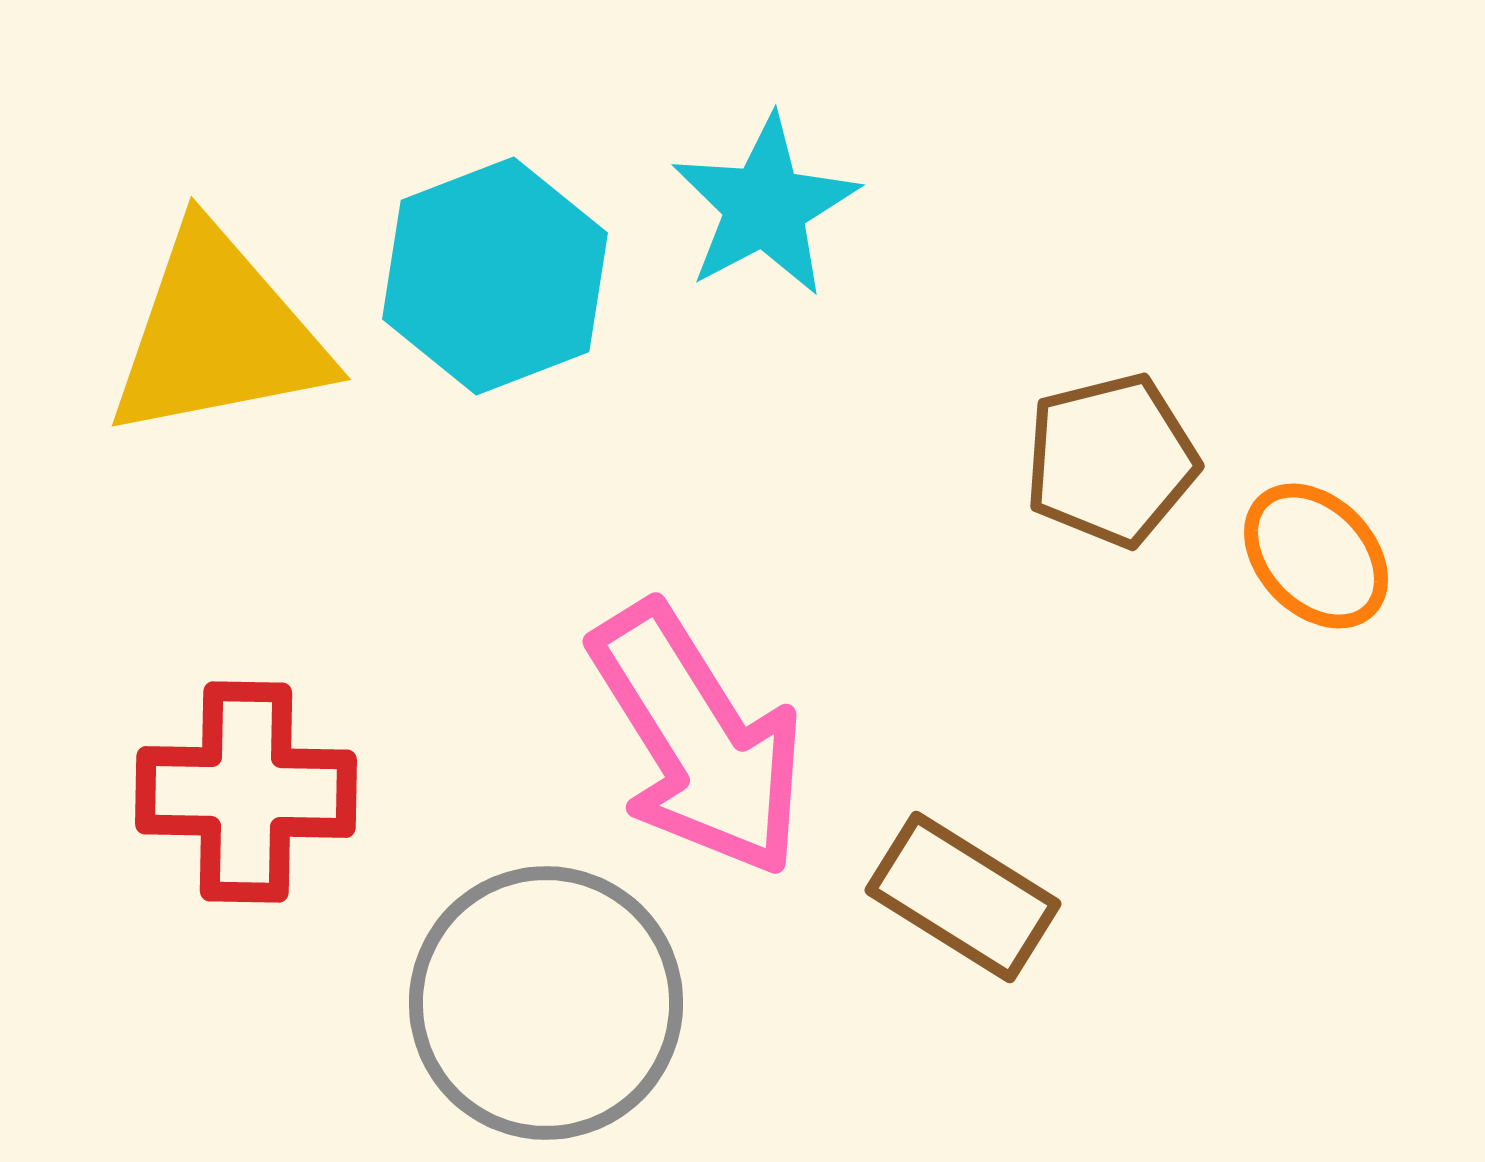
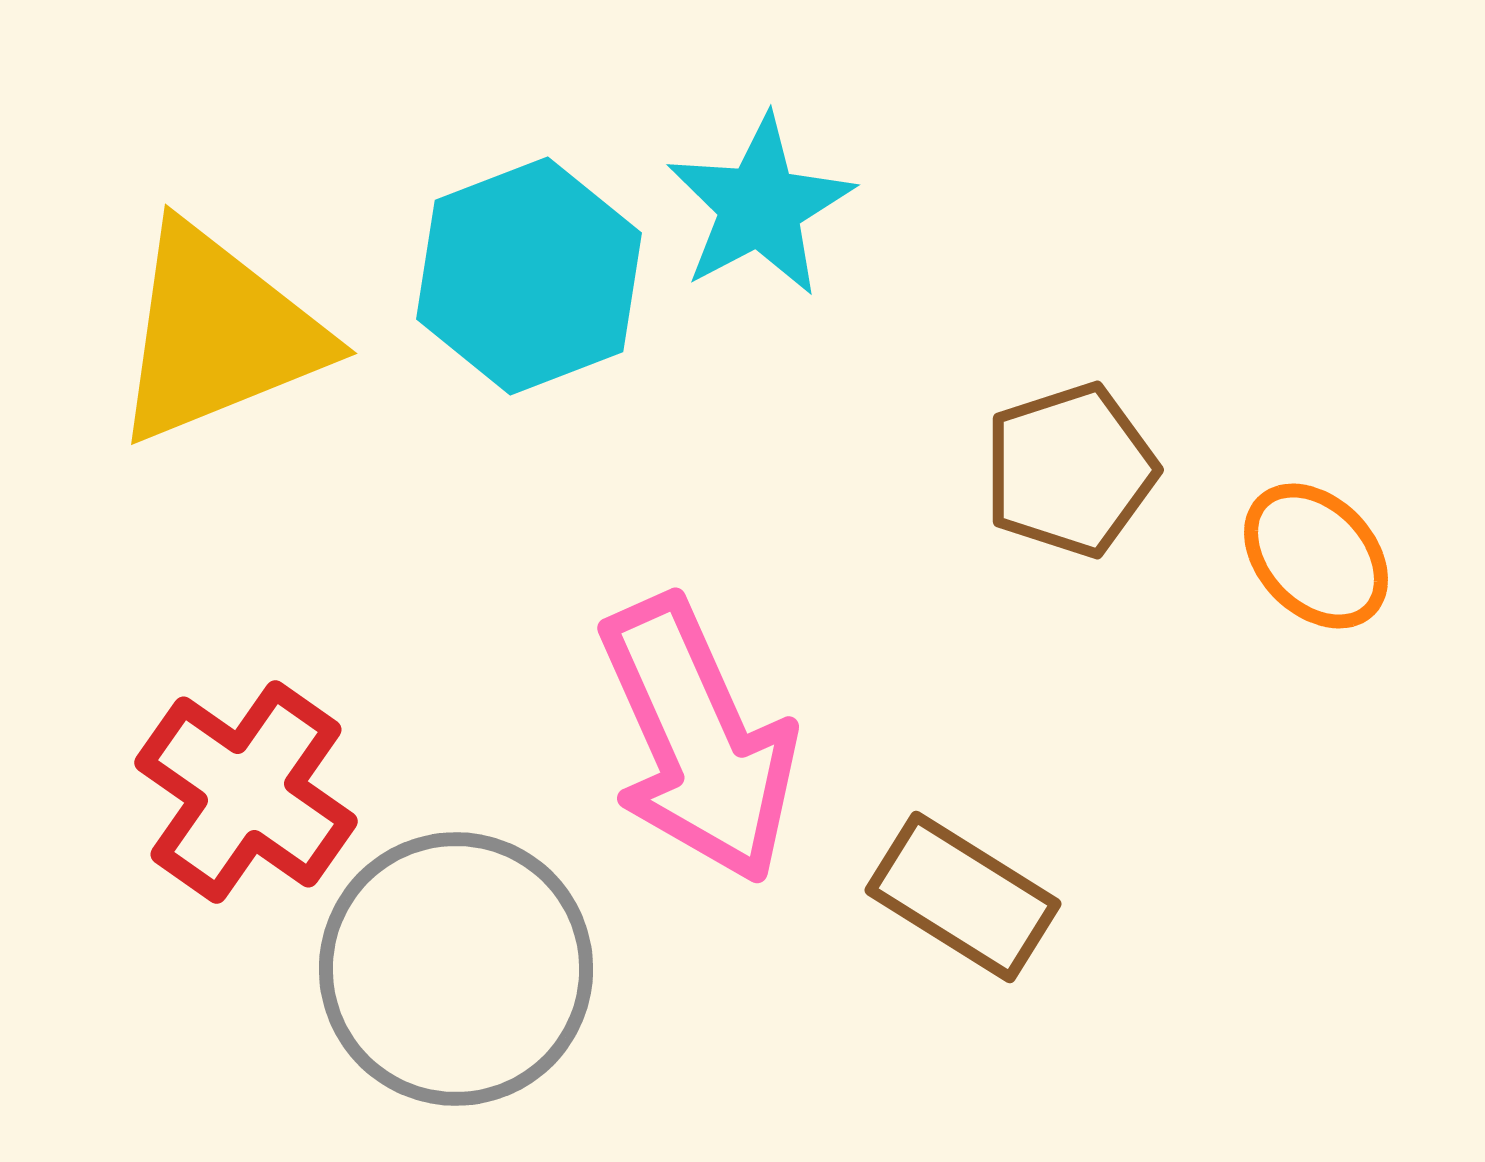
cyan star: moved 5 px left
cyan hexagon: moved 34 px right
yellow triangle: rotated 11 degrees counterclockwise
brown pentagon: moved 41 px left, 10 px down; rotated 4 degrees counterclockwise
pink arrow: rotated 8 degrees clockwise
red cross: rotated 34 degrees clockwise
gray circle: moved 90 px left, 34 px up
